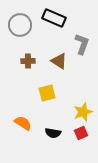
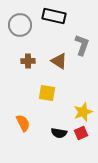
black rectangle: moved 2 px up; rotated 10 degrees counterclockwise
gray L-shape: moved 1 px down
yellow square: rotated 24 degrees clockwise
orange semicircle: rotated 30 degrees clockwise
black semicircle: moved 6 px right
